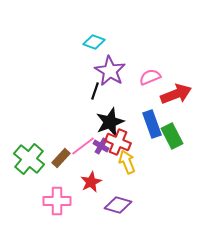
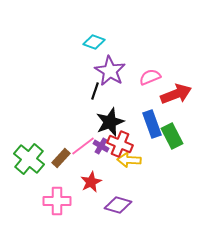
red cross: moved 2 px right, 2 px down
yellow arrow: moved 2 px right, 2 px up; rotated 65 degrees counterclockwise
